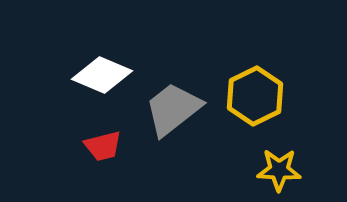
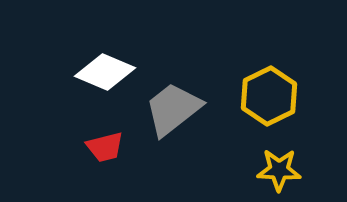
white diamond: moved 3 px right, 3 px up
yellow hexagon: moved 14 px right
red trapezoid: moved 2 px right, 1 px down
